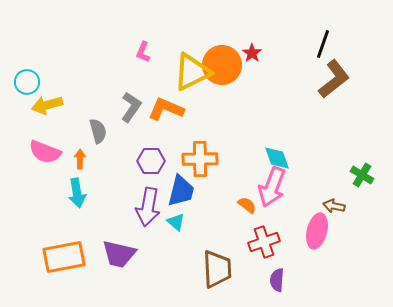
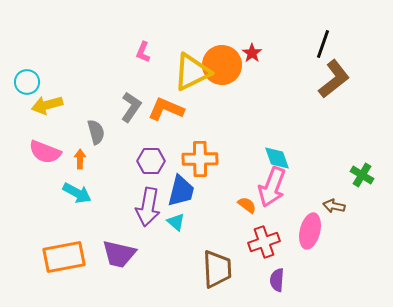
gray semicircle: moved 2 px left, 1 px down
cyan arrow: rotated 52 degrees counterclockwise
pink ellipse: moved 7 px left
